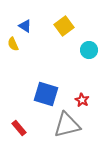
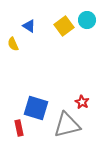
blue triangle: moved 4 px right
cyan circle: moved 2 px left, 30 px up
blue square: moved 10 px left, 14 px down
red star: moved 2 px down
red rectangle: rotated 28 degrees clockwise
